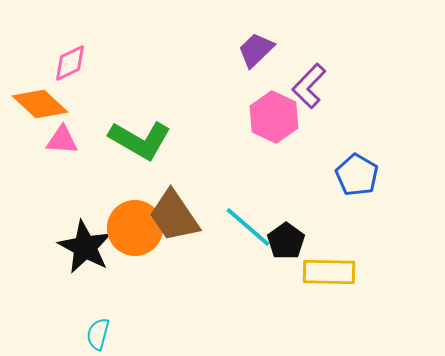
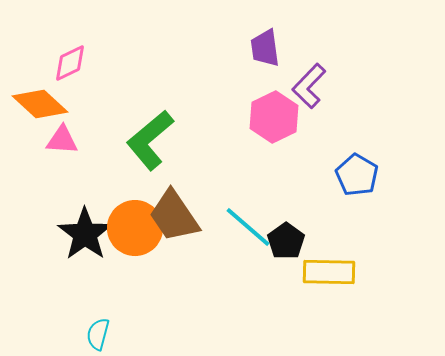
purple trapezoid: moved 9 px right, 2 px up; rotated 54 degrees counterclockwise
pink hexagon: rotated 9 degrees clockwise
green L-shape: moved 10 px right; rotated 110 degrees clockwise
black star: moved 13 px up; rotated 8 degrees clockwise
